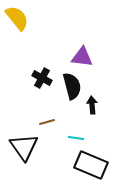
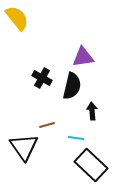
purple triangle: moved 1 px right; rotated 15 degrees counterclockwise
black semicircle: rotated 28 degrees clockwise
black arrow: moved 6 px down
brown line: moved 3 px down
black rectangle: rotated 20 degrees clockwise
